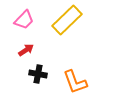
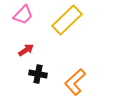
pink trapezoid: moved 1 px left, 5 px up
orange L-shape: rotated 68 degrees clockwise
